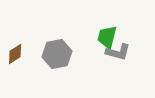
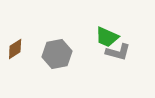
green trapezoid: rotated 80 degrees counterclockwise
brown diamond: moved 5 px up
